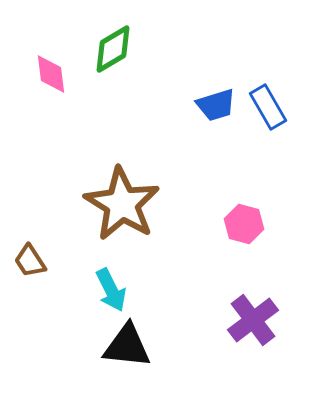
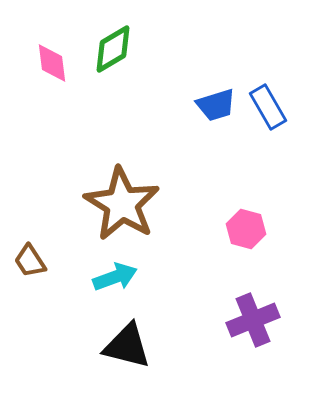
pink diamond: moved 1 px right, 11 px up
pink hexagon: moved 2 px right, 5 px down
cyan arrow: moved 4 px right, 13 px up; rotated 84 degrees counterclockwise
purple cross: rotated 15 degrees clockwise
black triangle: rotated 8 degrees clockwise
